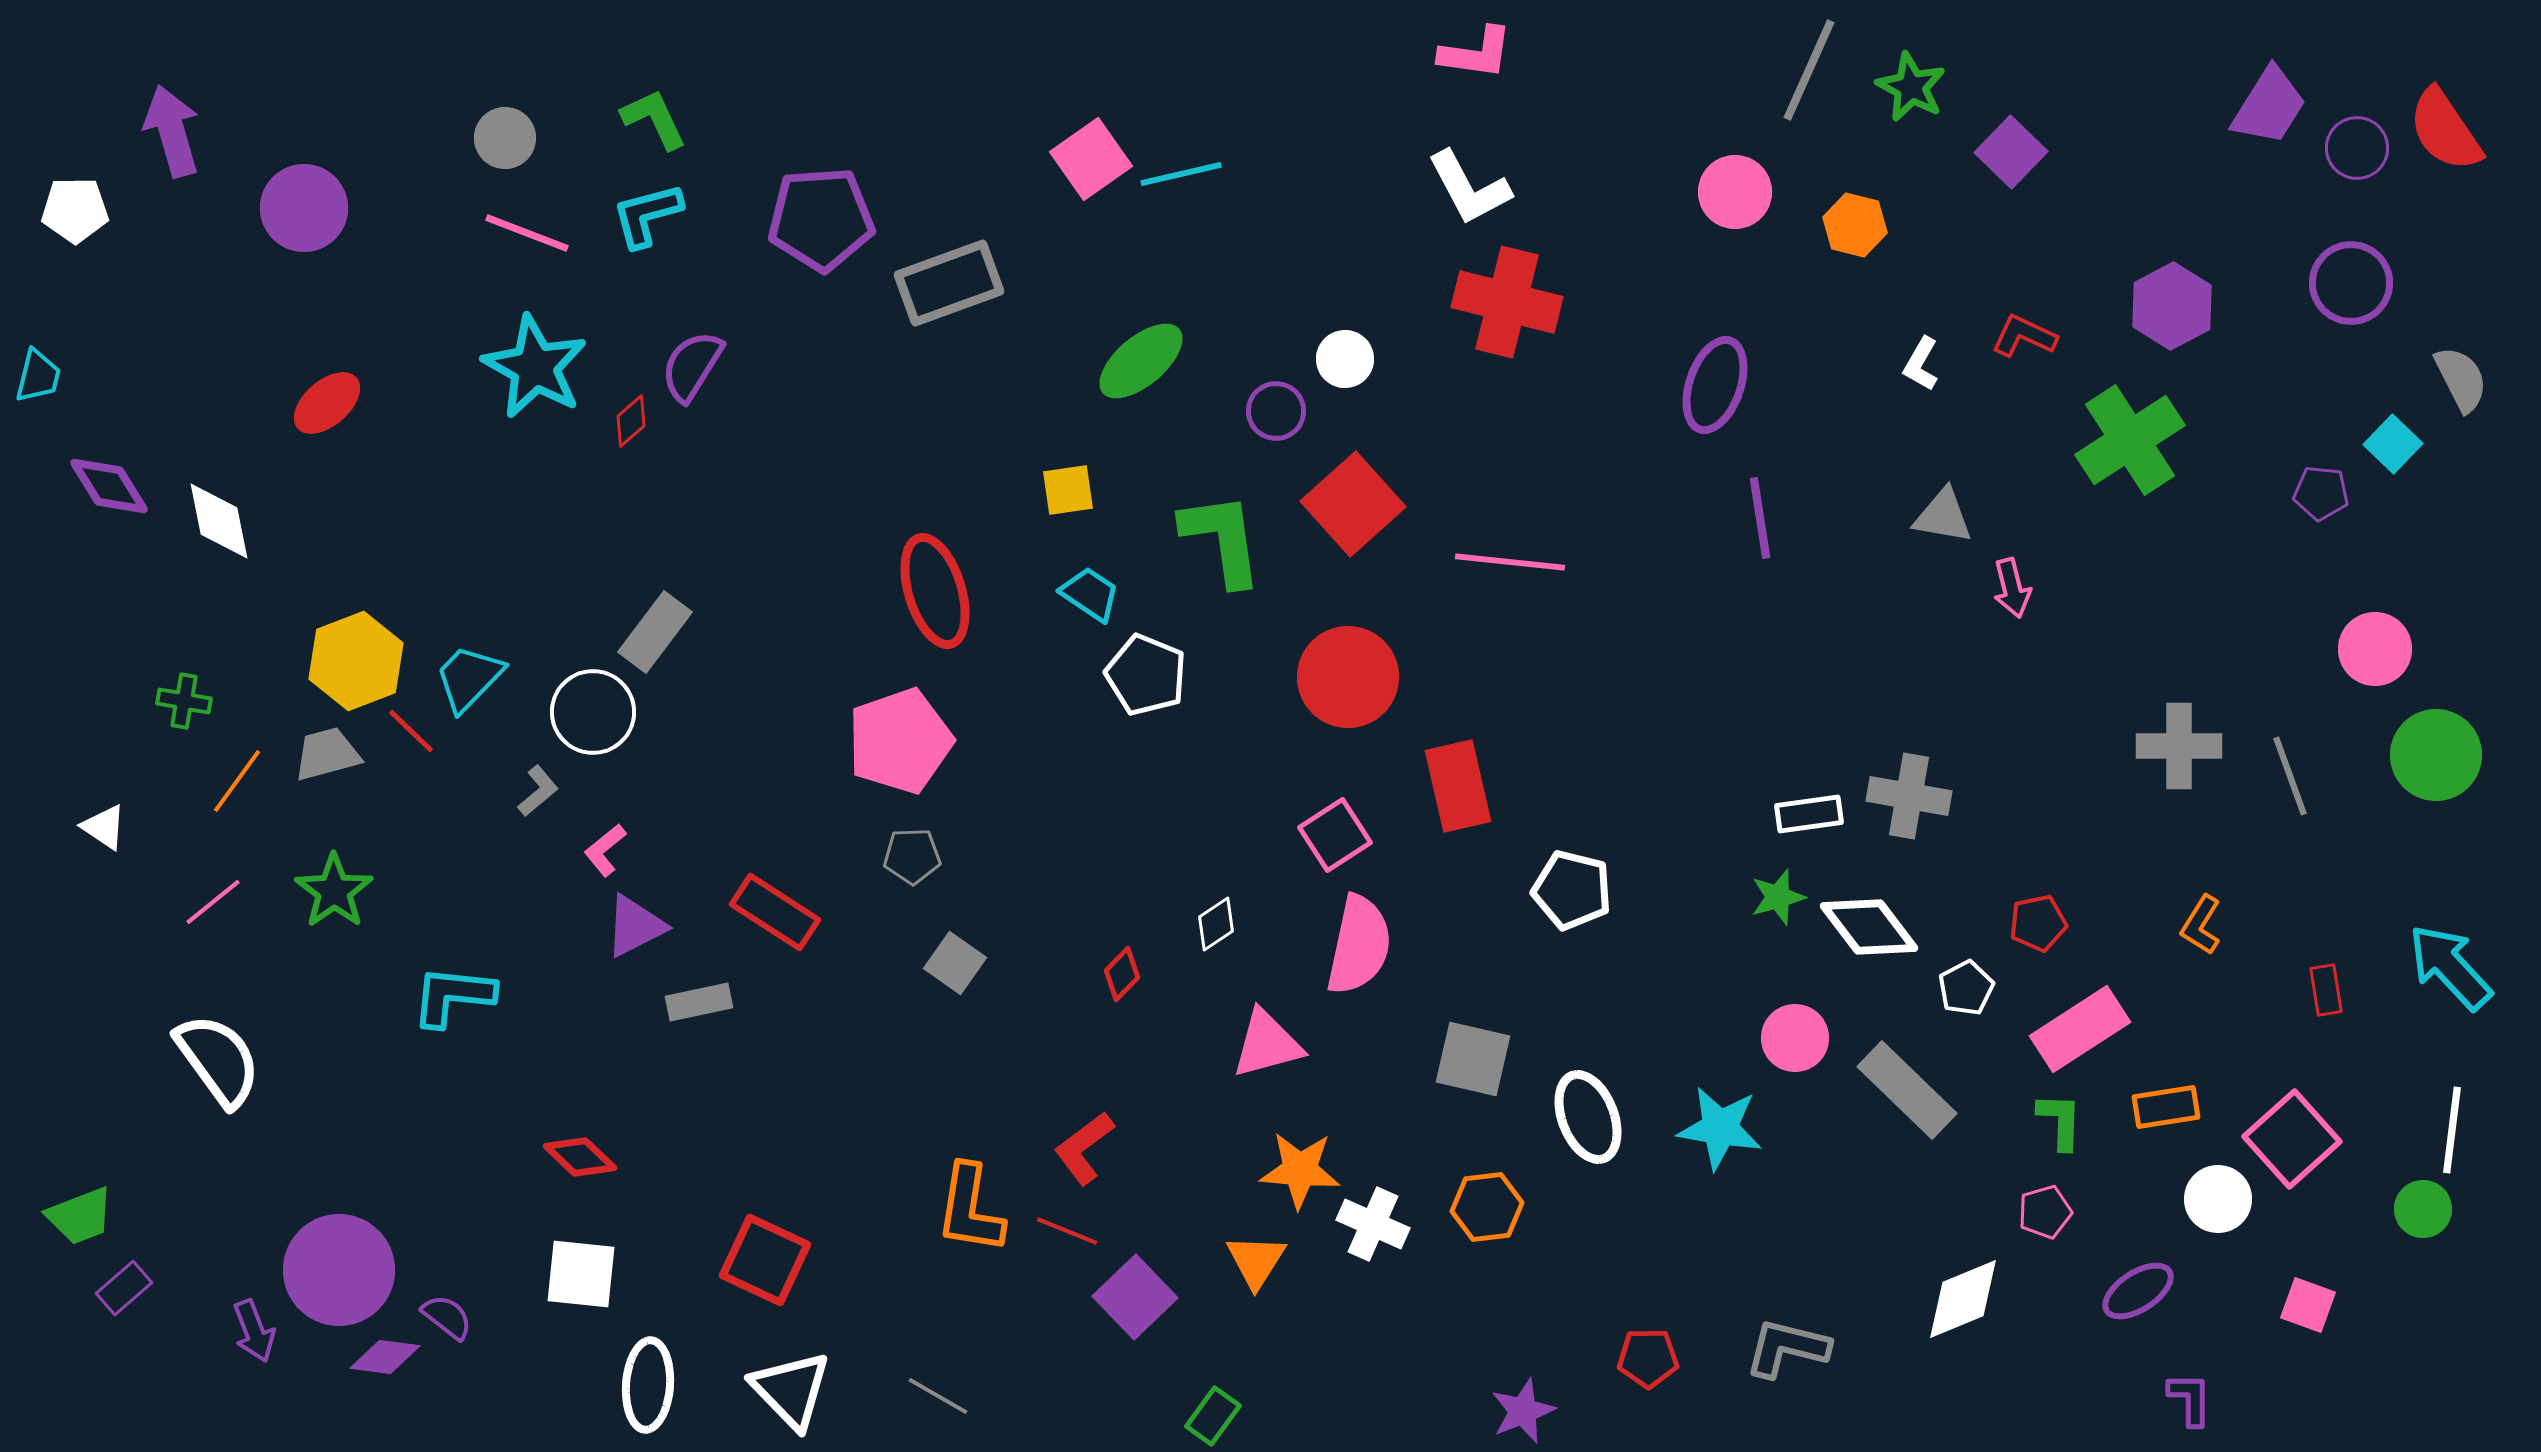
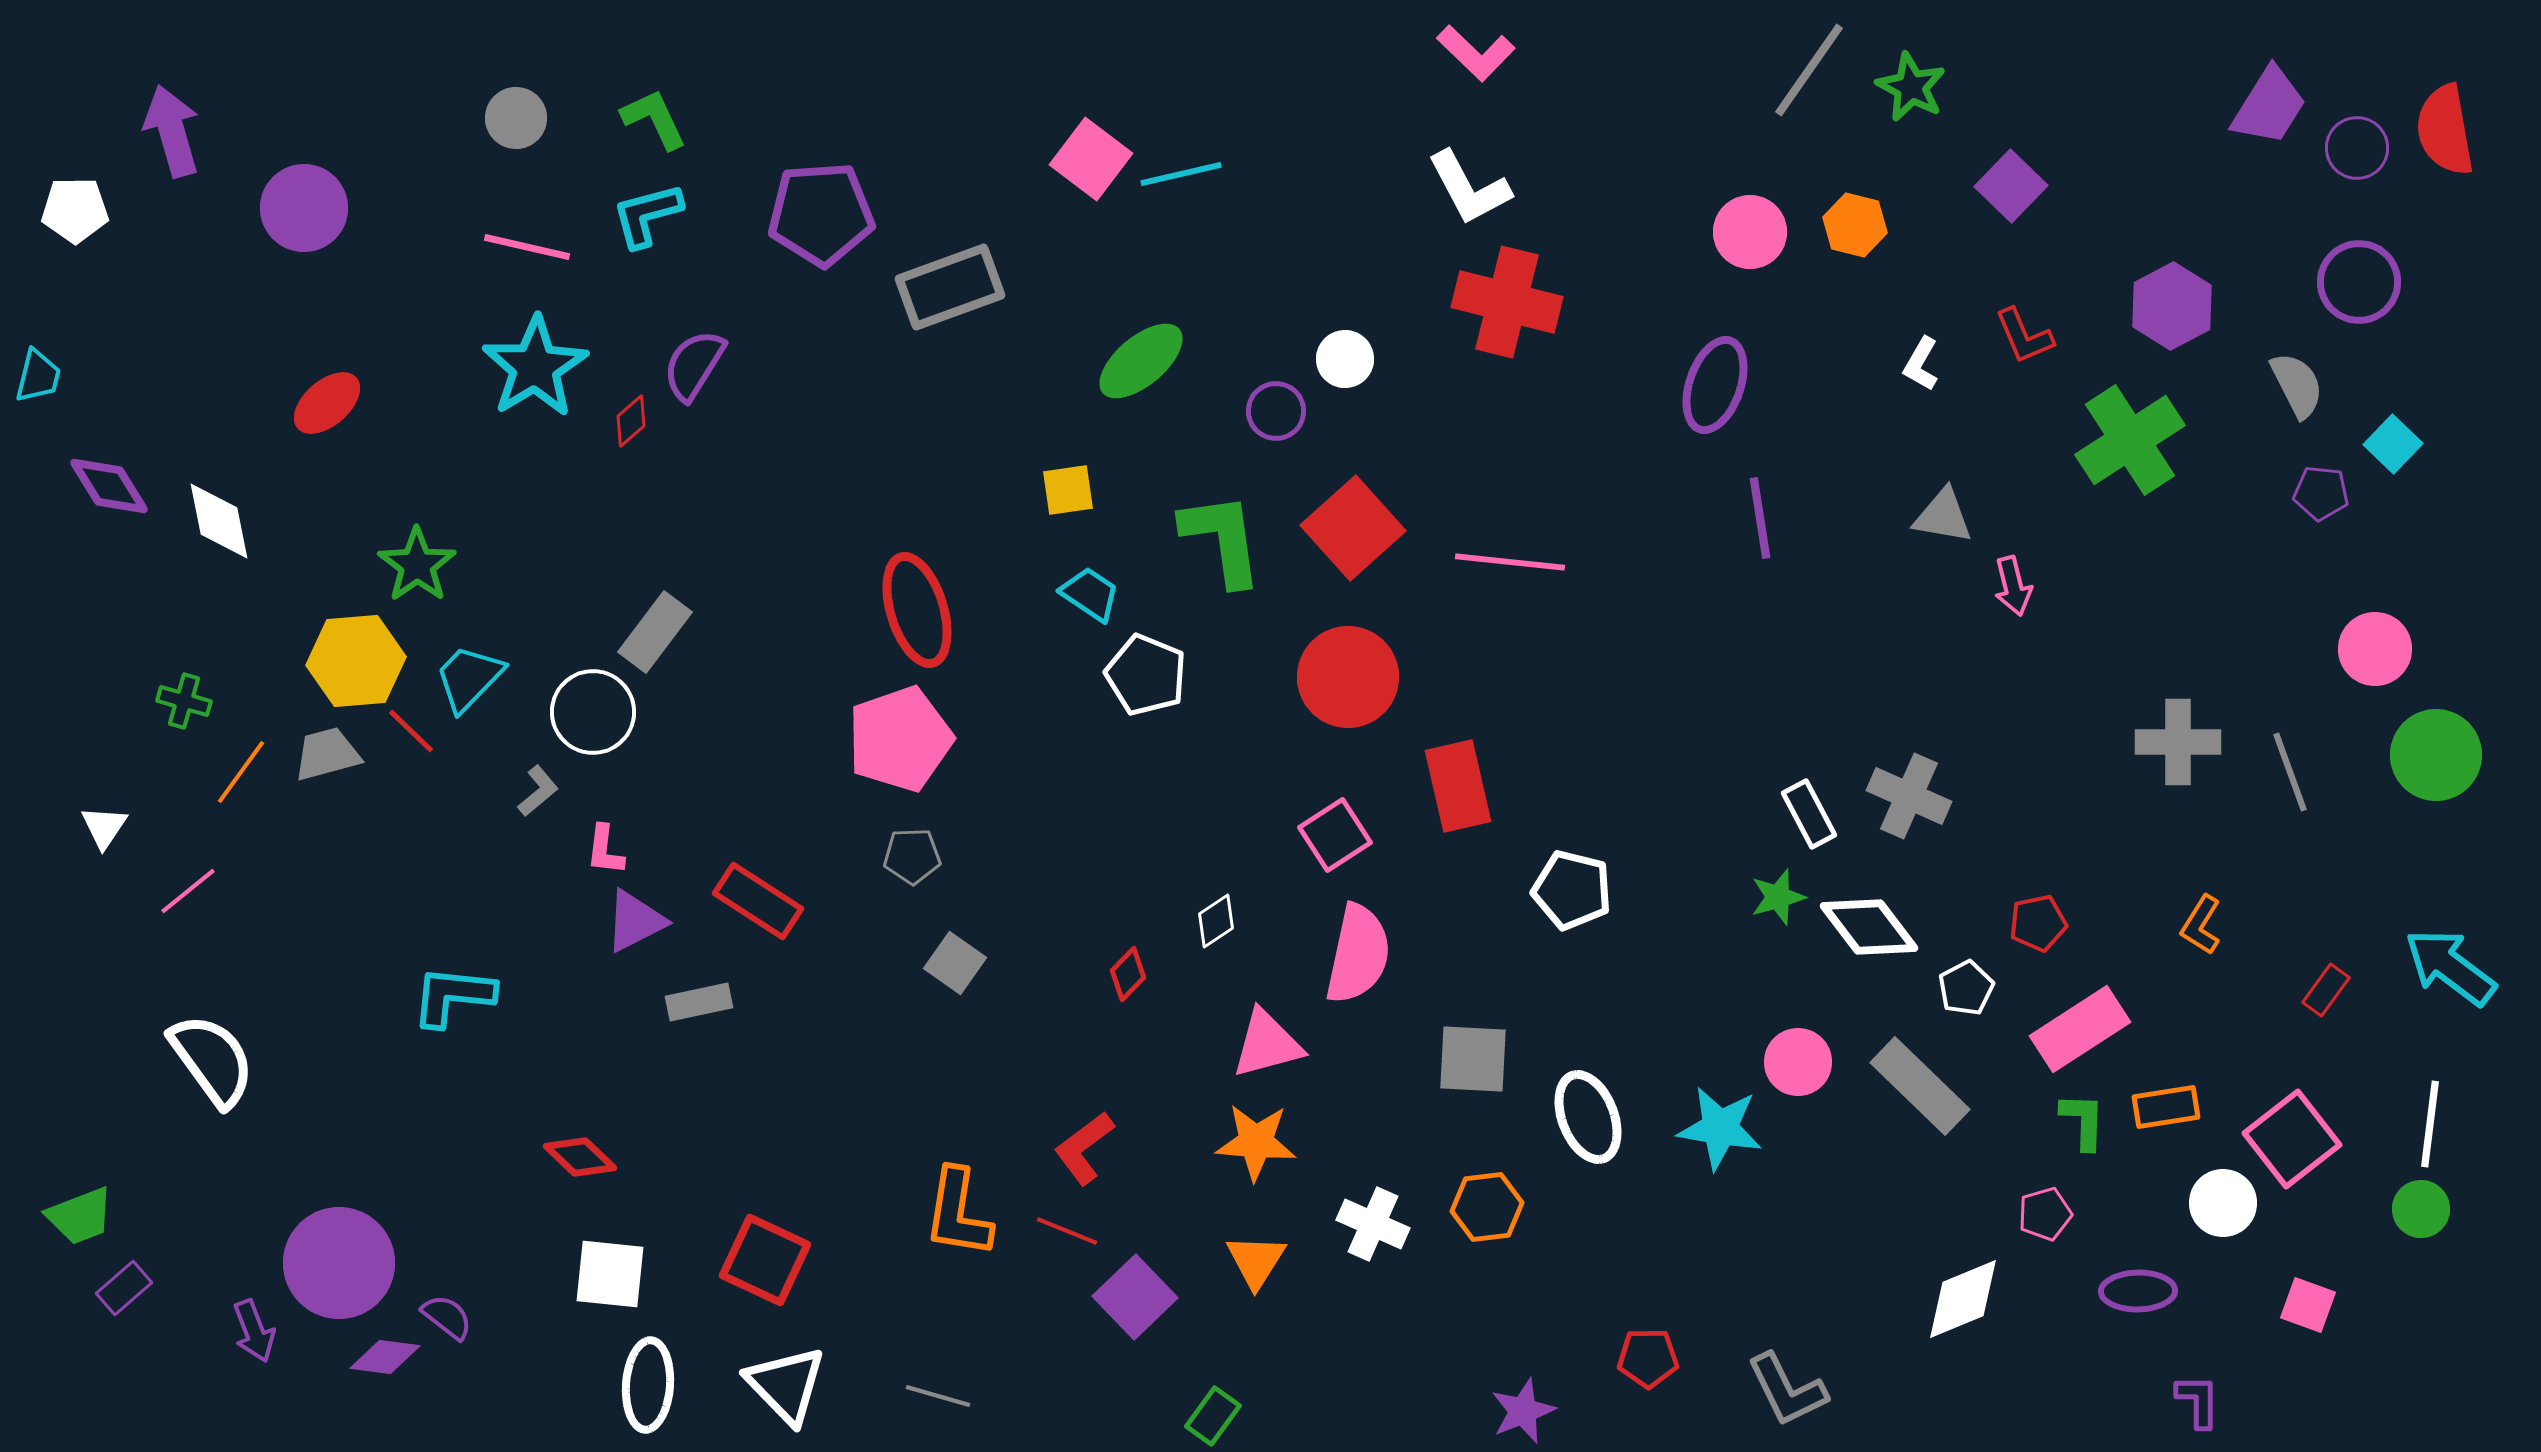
pink L-shape at (1476, 53): rotated 36 degrees clockwise
gray line at (1809, 70): rotated 11 degrees clockwise
red semicircle at (2445, 130): rotated 24 degrees clockwise
gray circle at (505, 138): moved 11 px right, 20 px up
purple square at (2011, 152): moved 34 px down
pink square at (1091, 159): rotated 18 degrees counterclockwise
pink circle at (1735, 192): moved 15 px right, 40 px down
purple pentagon at (821, 219): moved 5 px up
pink line at (527, 233): moved 14 px down; rotated 8 degrees counterclockwise
gray rectangle at (949, 283): moved 1 px right, 4 px down
purple circle at (2351, 283): moved 8 px right, 1 px up
red L-shape at (2024, 336): rotated 138 degrees counterclockwise
purple semicircle at (692, 366): moved 2 px right, 1 px up
cyan star at (535, 367): rotated 12 degrees clockwise
gray semicircle at (2461, 379): moved 164 px left, 6 px down
red square at (1353, 504): moved 24 px down
pink arrow at (2012, 588): moved 1 px right, 2 px up
red ellipse at (935, 591): moved 18 px left, 19 px down
yellow hexagon at (356, 661): rotated 16 degrees clockwise
green cross at (184, 701): rotated 6 degrees clockwise
pink pentagon at (900, 741): moved 2 px up
gray cross at (2179, 746): moved 1 px left, 4 px up
gray line at (2290, 776): moved 4 px up
orange line at (237, 781): moved 4 px right, 9 px up
gray cross at (1909, 796): rotated 14 degrees clockwise
white rectangle at (1809, 814): rotated 70 degrees clockwise
white triangle at (104, 827): rotated 30 degrees clockwise
pink L-shape at (605, 850): rotated 44 degrees counterclockwise
green star at (334, 891): moved 83 px right, 326 px up
pink line at (213, 902): moved 25 px left, 11 px up
red rectangle at (775, 912): moved 17 px left, 11 px up
white diamond at (1216, 924): moved 3 px up
purple triangle at (635, 926): moved 5 px up
pink semicircle at (1359, 945): moved 1 px left, 9 px down
cyan arrow at (2450, 967): rotated 10 degrees counterclockwise
red diamond at (1122, 974): moved 6 px right
red rectangle at (2326, 990): rotated 45 degrees clockwise
pink circle at (1795, 1038): moved 3 px right, 24 px down
gray square at (1473, 1059): rotated 10 degrees counterclockwise
white semicircle at (218, 1060): moved 6 px left
gray rectangle at (1907, 1090): moved 13 px right, 4 px up
green L-shape at (2060, 1121): moved 23 px right
white line at (2452, 1130): moved 22 px left, 6 px up
pink square at (2292, 1139): rotated 4 degrees clockwise
orange star at (1300, 1170): moved 44 px left, 28 px up
white circle at (2218, 1199): moved 5 px right, 4 px down
orange L-shape at (970, 1209): moved 12 px left, 4 px down
green circle at (2423, 1209): moved 2 px left
pink pentagon at (2045, 1212): moved 2 px down
purple circle at (339, 1270): moved 7 px up
white square at (581, 1274): moved 29 px right
purple ellipse at (2138, 1291): rotated 32 degrees clockwise
gray L-shape at (1787, 1348): moved 42 px down; rotated 130 degrees counterclockwise
white triangle at (791, 1390): moved 5 px left, 5 px up
gray line at (938, 1396): rotated 14 degrees counterclockwise
purple L-shape at (2190, 1399): moved 8 px right, 2 px down
